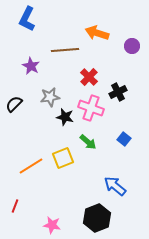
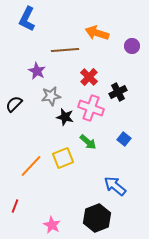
purple star: moved 6 px right, 5 px down
gray star: moved 1 px right, 1 px up
orange line: rotated 15 degrees counterclockwise
pink star: rotated 18 degrees clockwise
